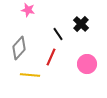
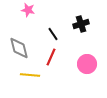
black cross: rotated 28 degrees clockwise
black line: moved 5 px left
gray diamond: rotated 55 degrees counterclockwise
